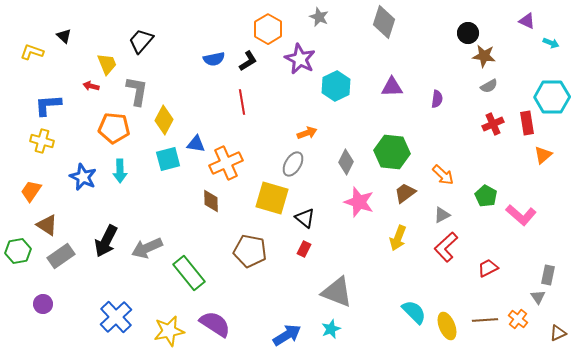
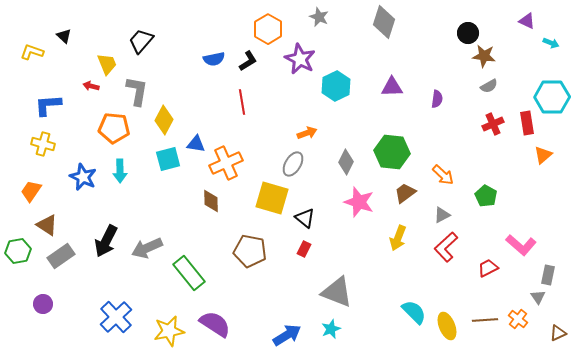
yellow cross at (42, 141): moved 1 px right, 3 px down
pink L-shape at (521, 215): moved 30 px down
